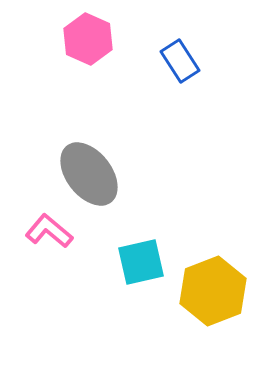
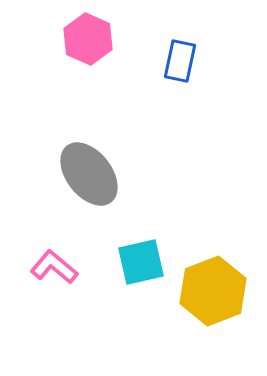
blue rectangle: rotated 45 degrees clockwise
pink L-shape: moved 5 px right, 36 px down
